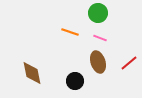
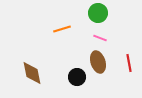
orange line: moved 8 px left, 3 px up; rotated 36 degrees counterclockwise
red line: rotated 60 degrees counterclockwise
black circle: moved 2 px right, 4 px up
